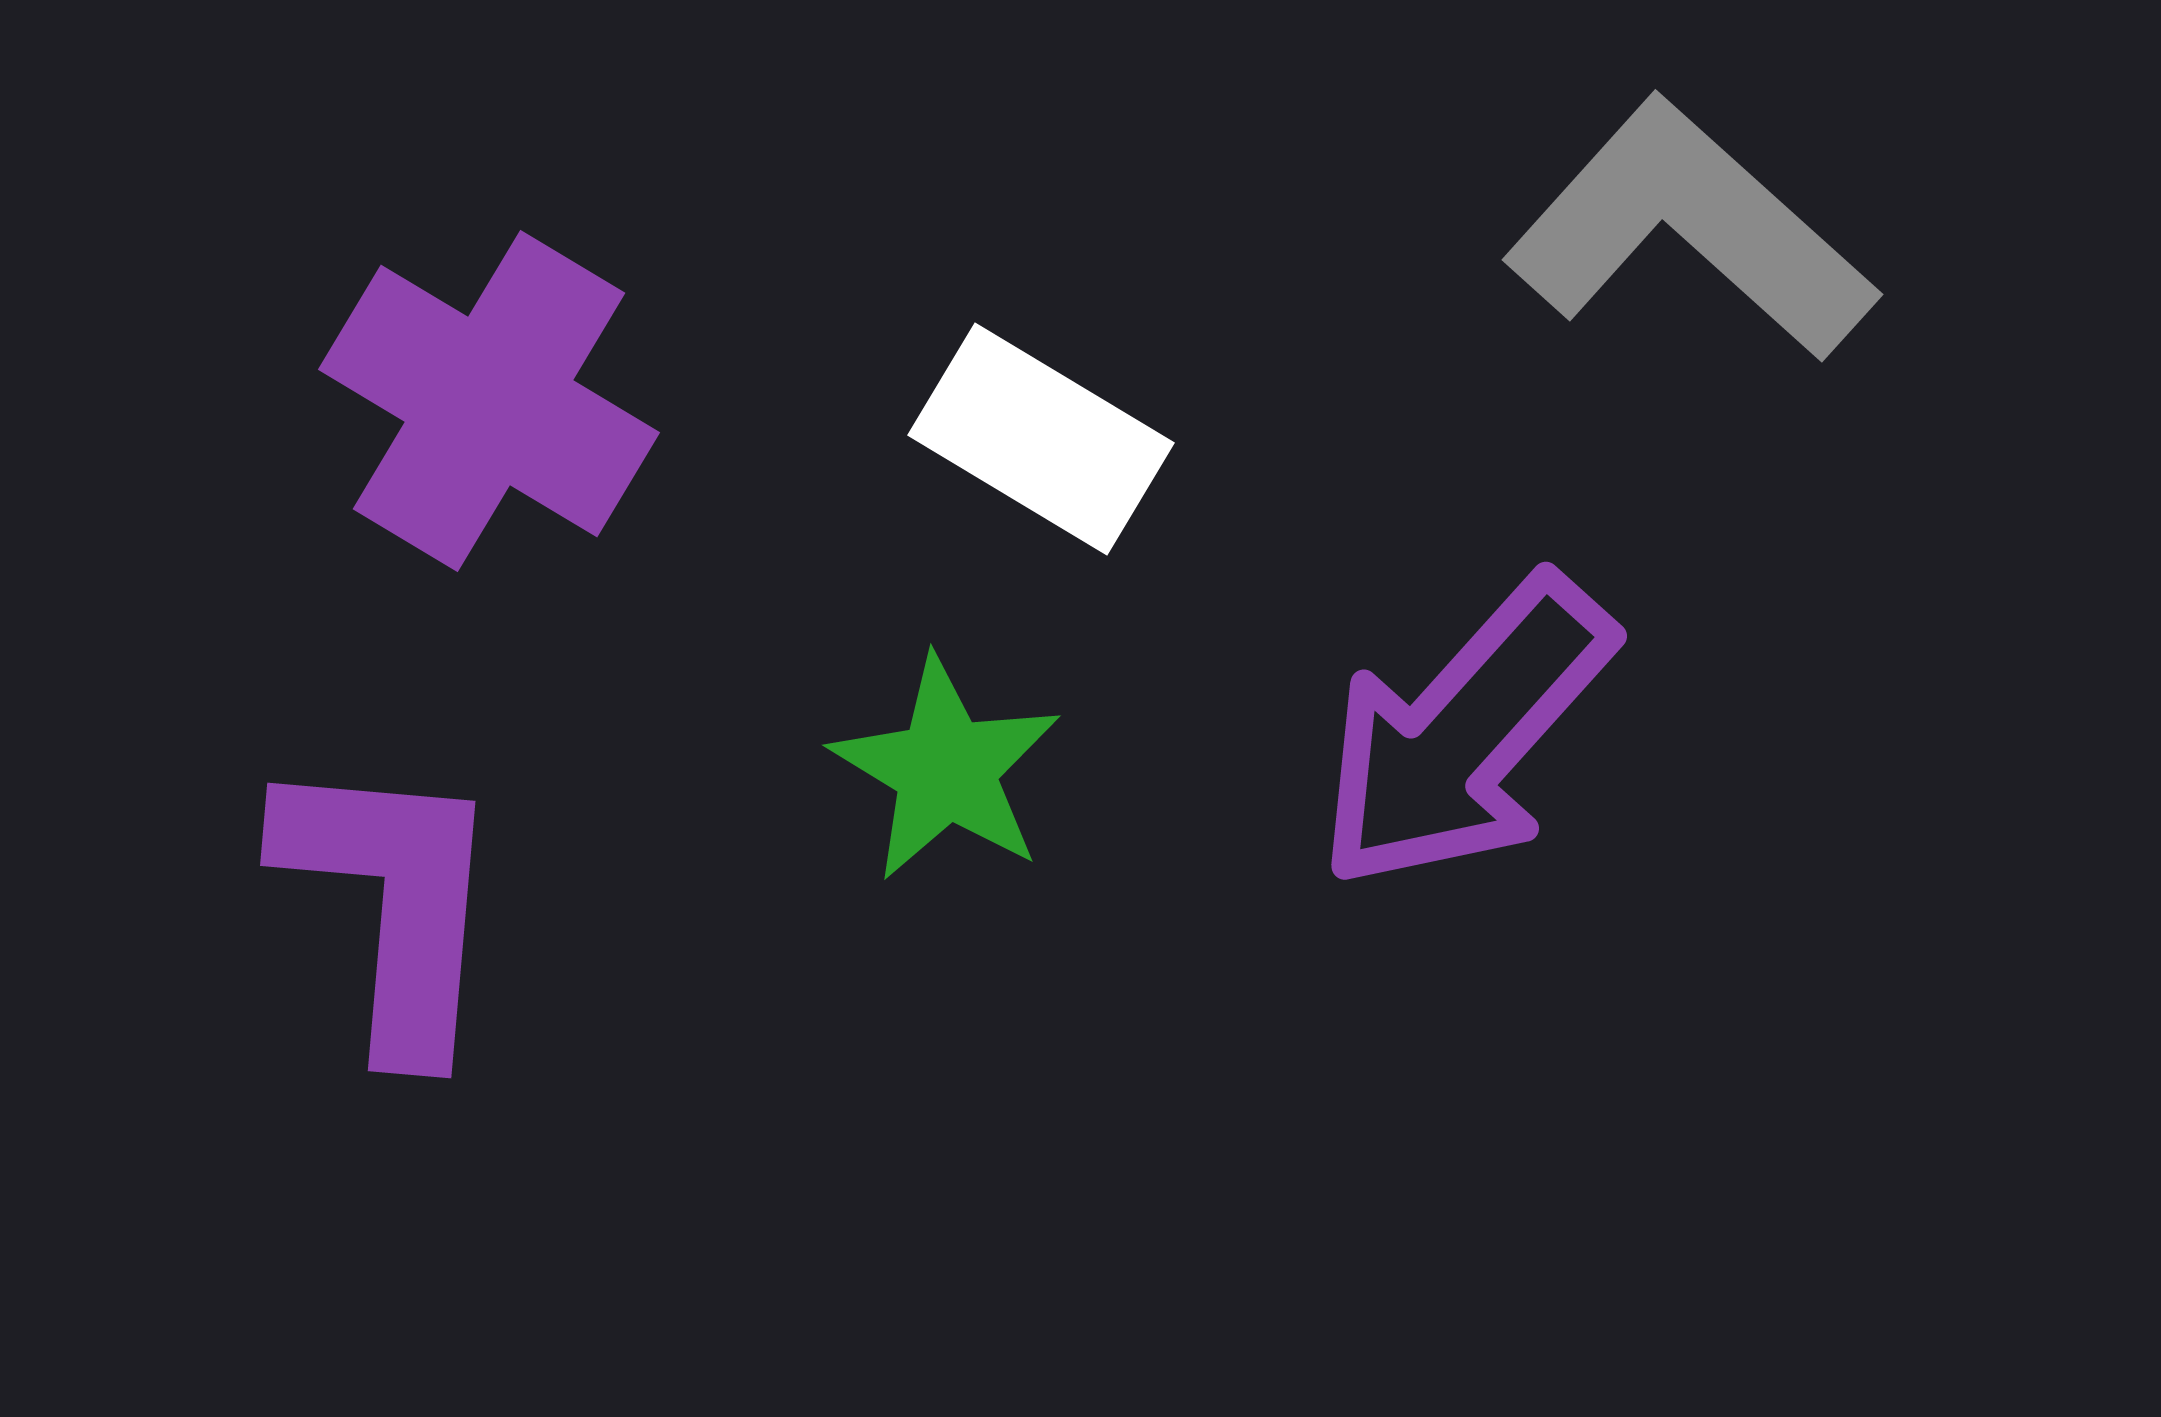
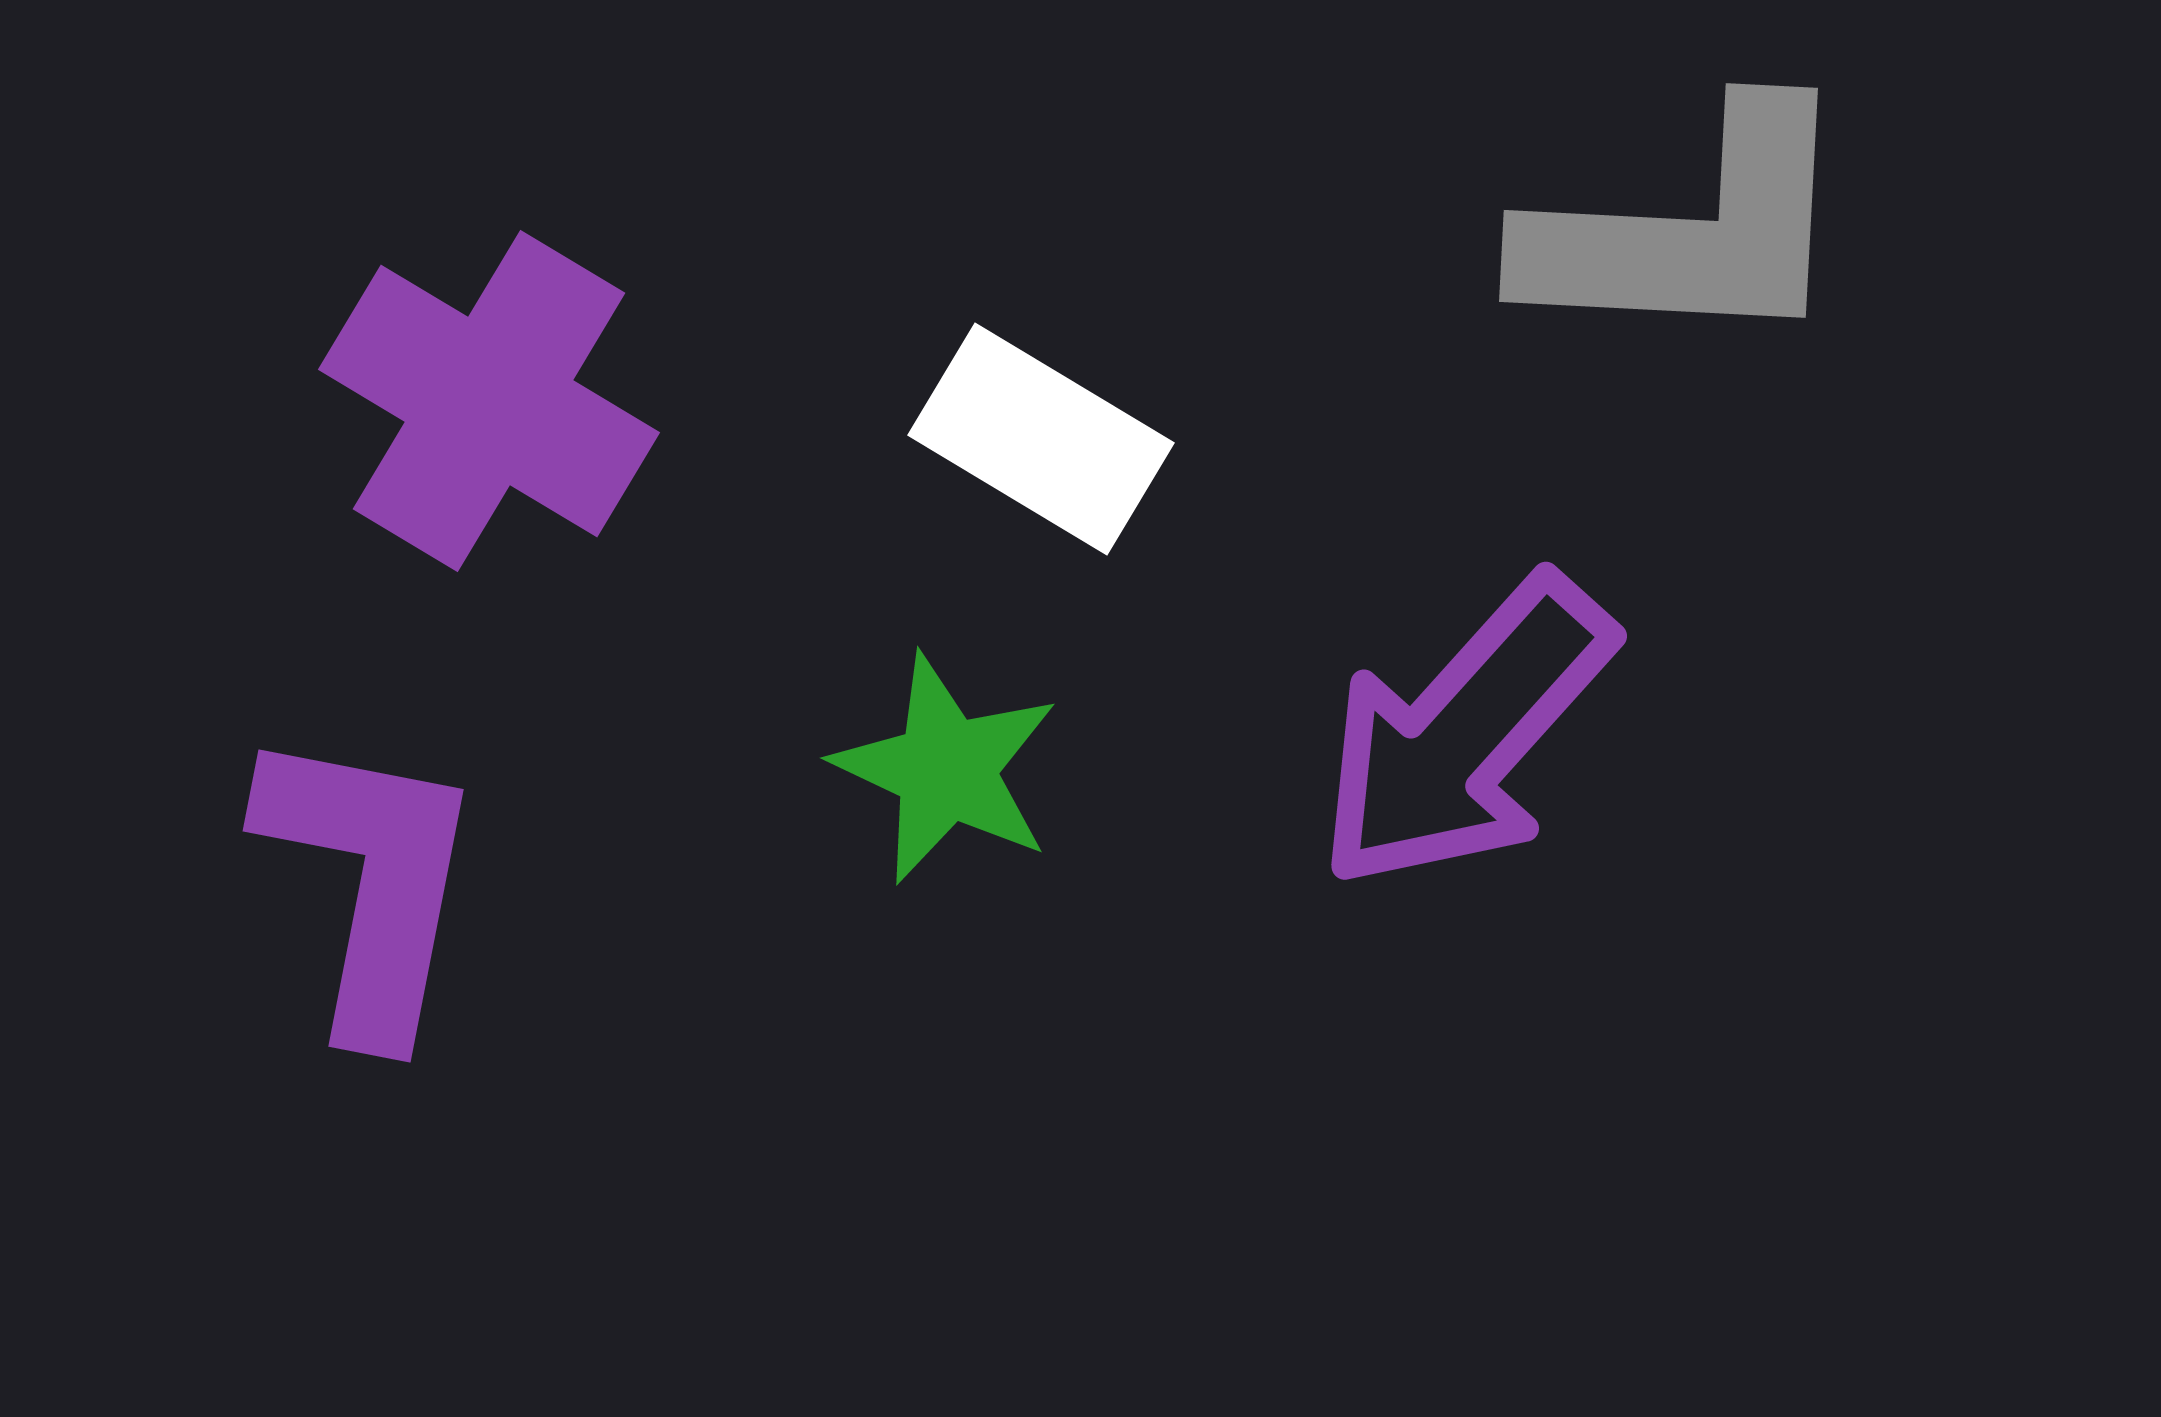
gray L-shape: rotated 141 degrees clockwise
green star: rotated 6 degrees counterclockwise
purple L-shape: moved 22 px left, 21 px up; rotated 6 degrees clockwise
